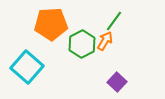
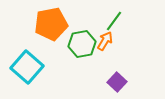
orange pentagon: rotated 8 degrees counterclockwise
green hexagon: rotated 16 degrees clockwise
